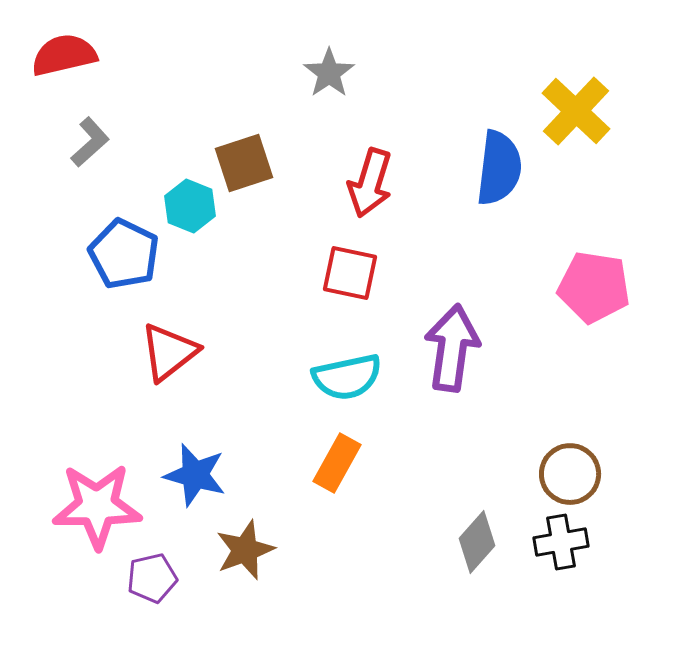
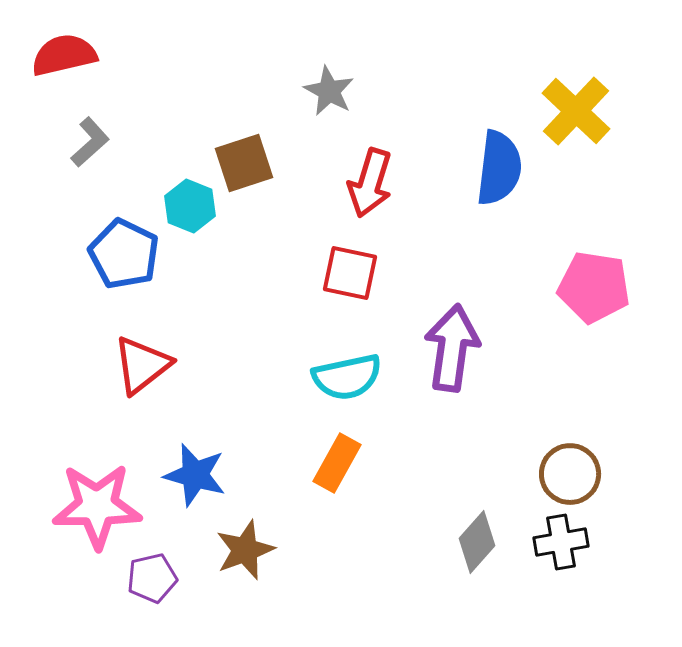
gray star: moved 18 px down; rotated 9 degrees counterclockwise
red triangle: moved 27 px left, 13 px down
